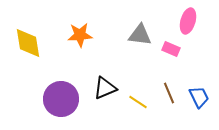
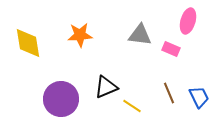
black triangle: moved 1 px right, 1 px up
yellow line: moved 6 px left, 4 px down
